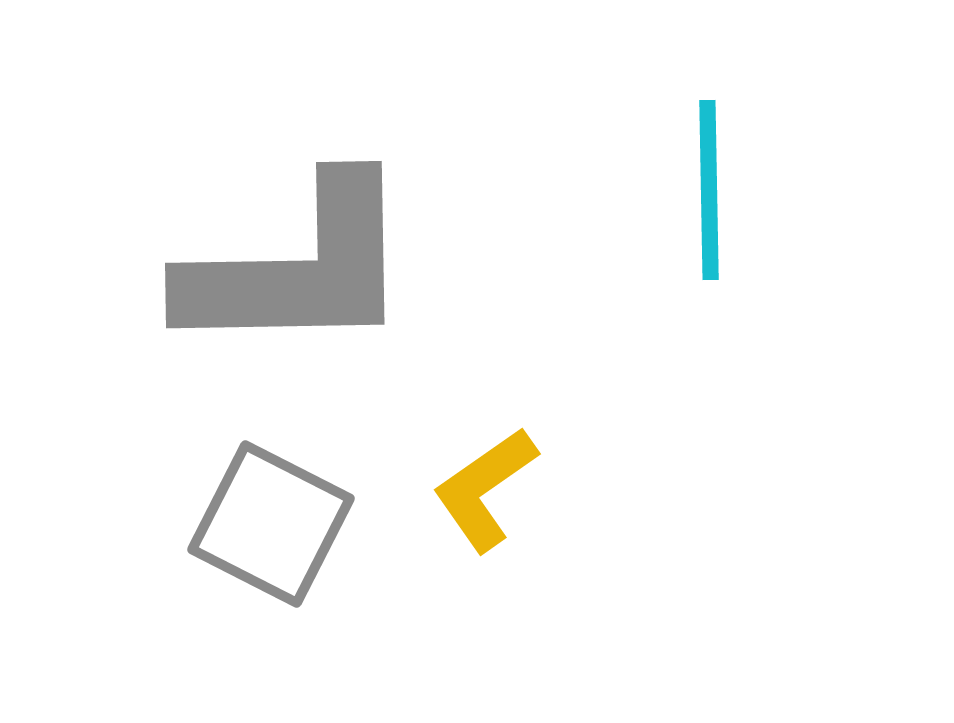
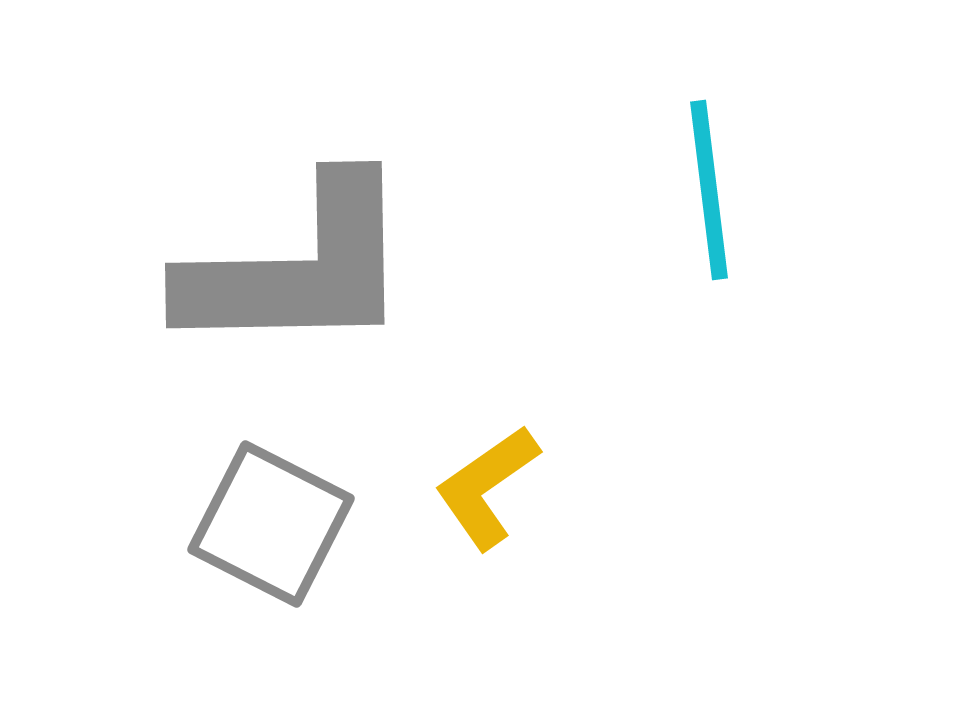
cyan line: rotated 6 degrees counterclockwise
yellow L-shape: moved 2 px right, 2 px up
